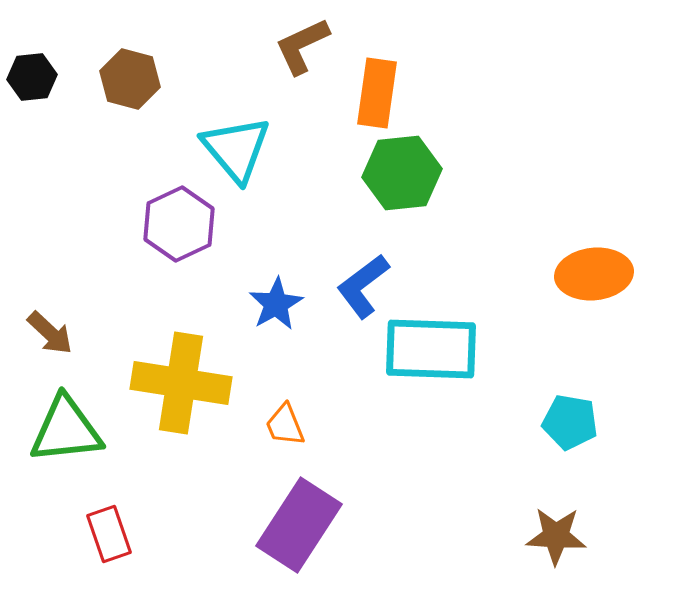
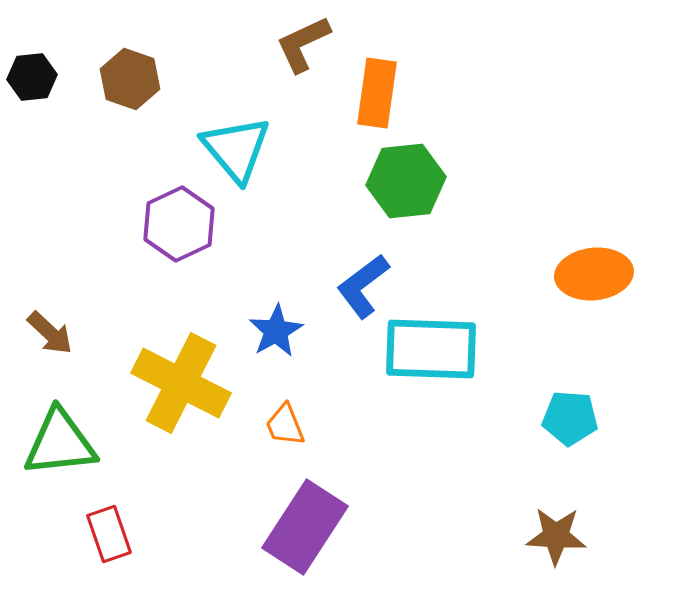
brown L-shape: moved 1 px right, 2 px up
brown hexagon: rotated 4 degrees clockwise
green hexagon: moved 4 px right, 8 px down
blue star: moved 27 px down
yellow cross: rotated 18 degrees clockwise
cyan pentagon: moved 4 px up; rotated 6 degrees counterclockwise
green triangle: moved 6 px left, 13 px down
purple rectangle: moved 6 px right, 2 px down
